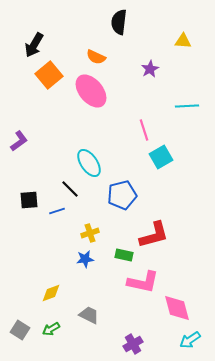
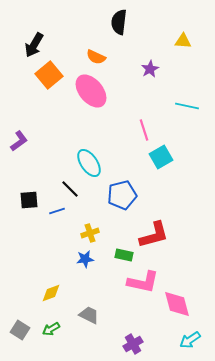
cyan line: rotated 15 degrees clockwise
pink diamond: moved 4 px up
